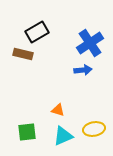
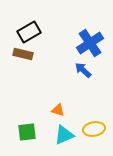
black rectangle: moved 8 px left
blue arrow: rotated 132 degrees counterclockwise
cyan triangle: moved 1 px right, 1 px up
